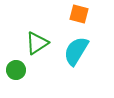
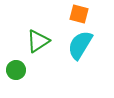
green triangle: moved 1 px right, 2 px up
cyan semicircle: moved 4 px right, 6 px up
